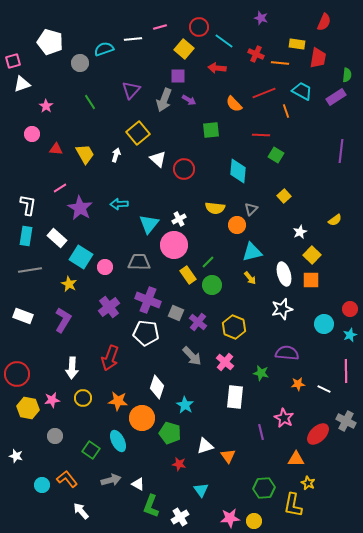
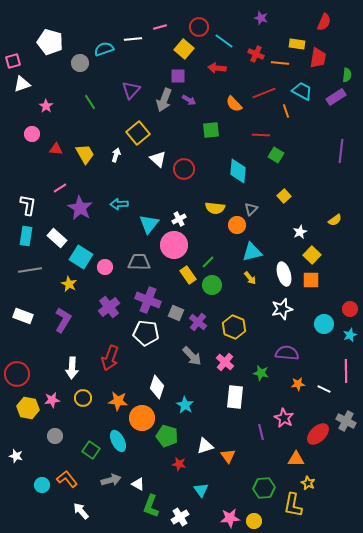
green pentagon at (170, 433): moved 3 px left, 3 px down
